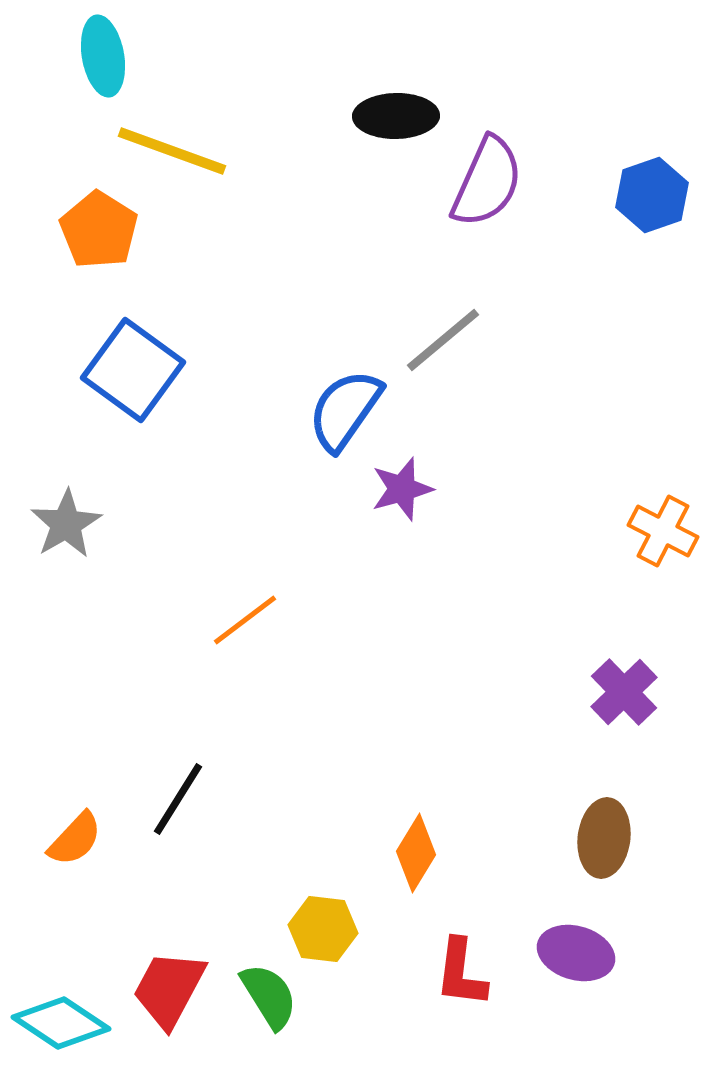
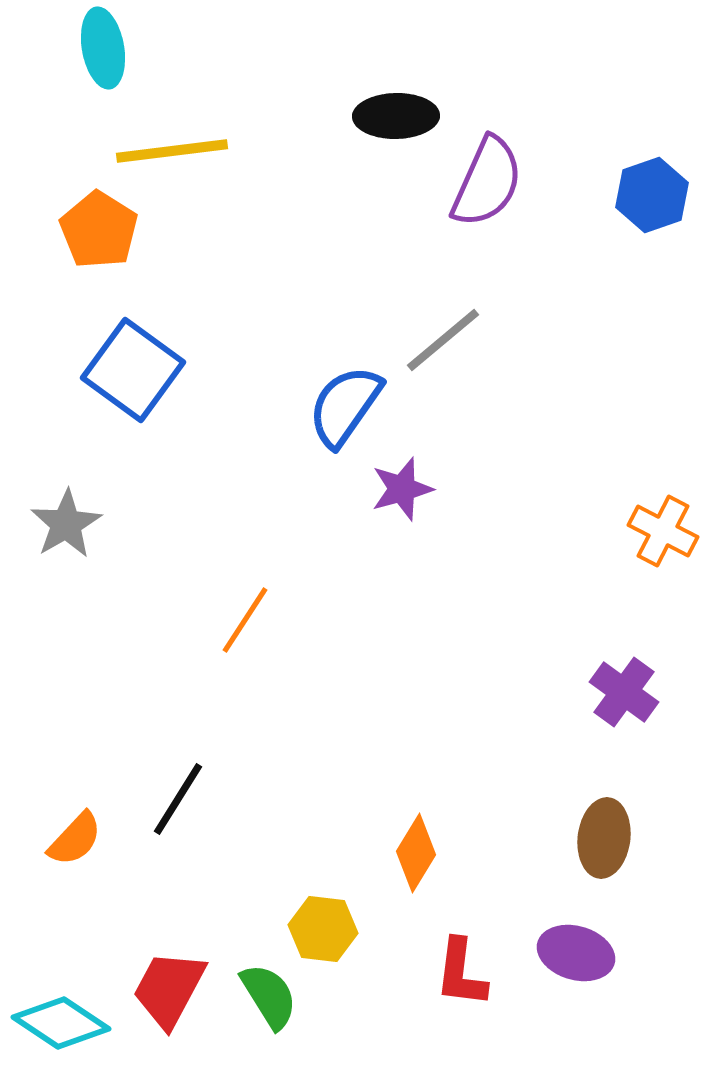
cyan ellipse: moved 8 px up
yellow line: rotated 27 degrees counterclockwise
blue semicircle: moved 4 px up
orange line: rotated 20 degrees counterclockwise
purple cross: rotated 10 degrees counterclockwise
